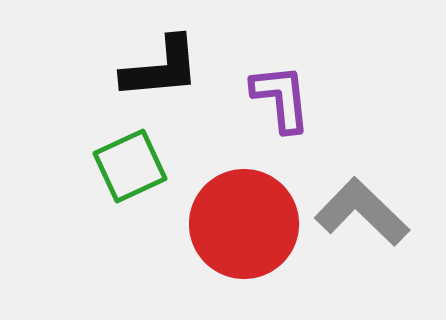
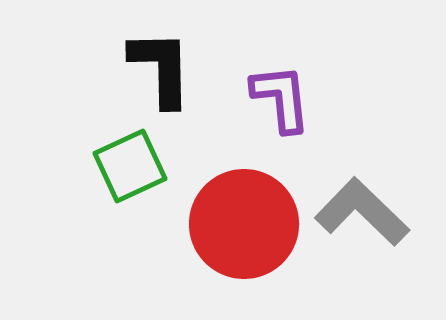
black L-shape: rotated 86 degrees counterclockwise
